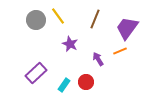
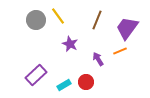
brown line: moved 2 px right, 1 px down
purple rectangle: moved 2 px down
cyan rectangle: rotated 24 degrees clockwise
